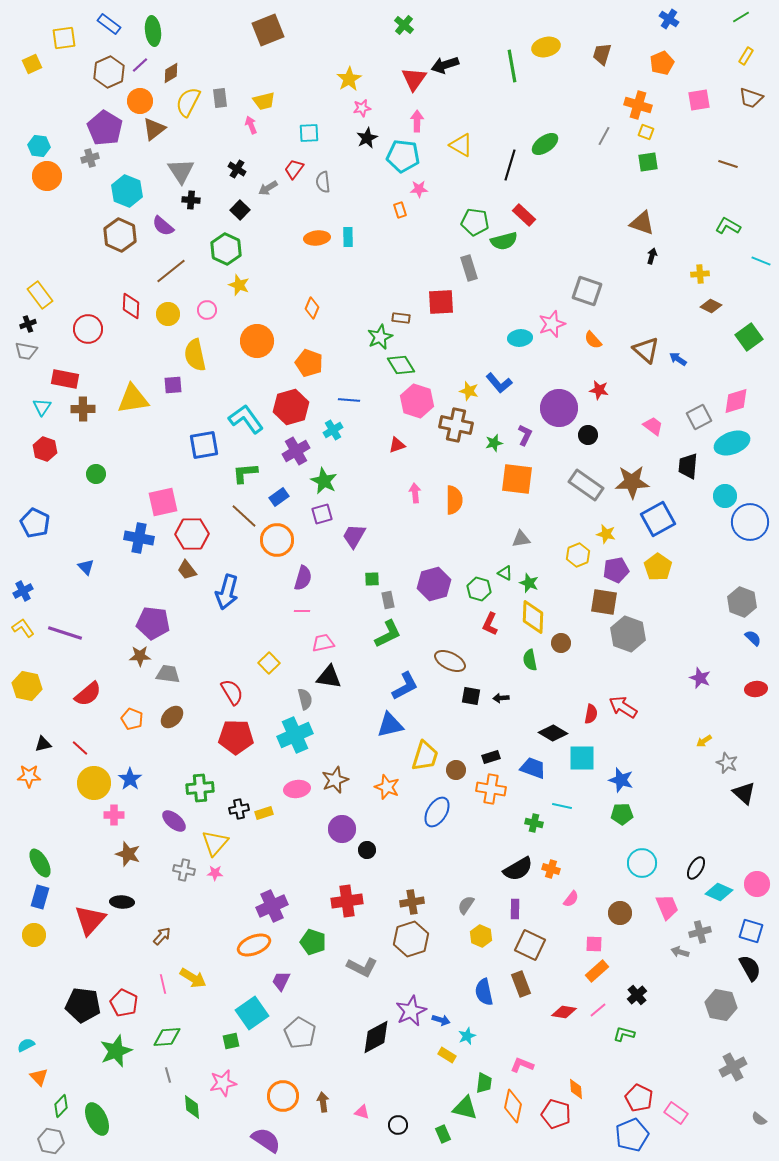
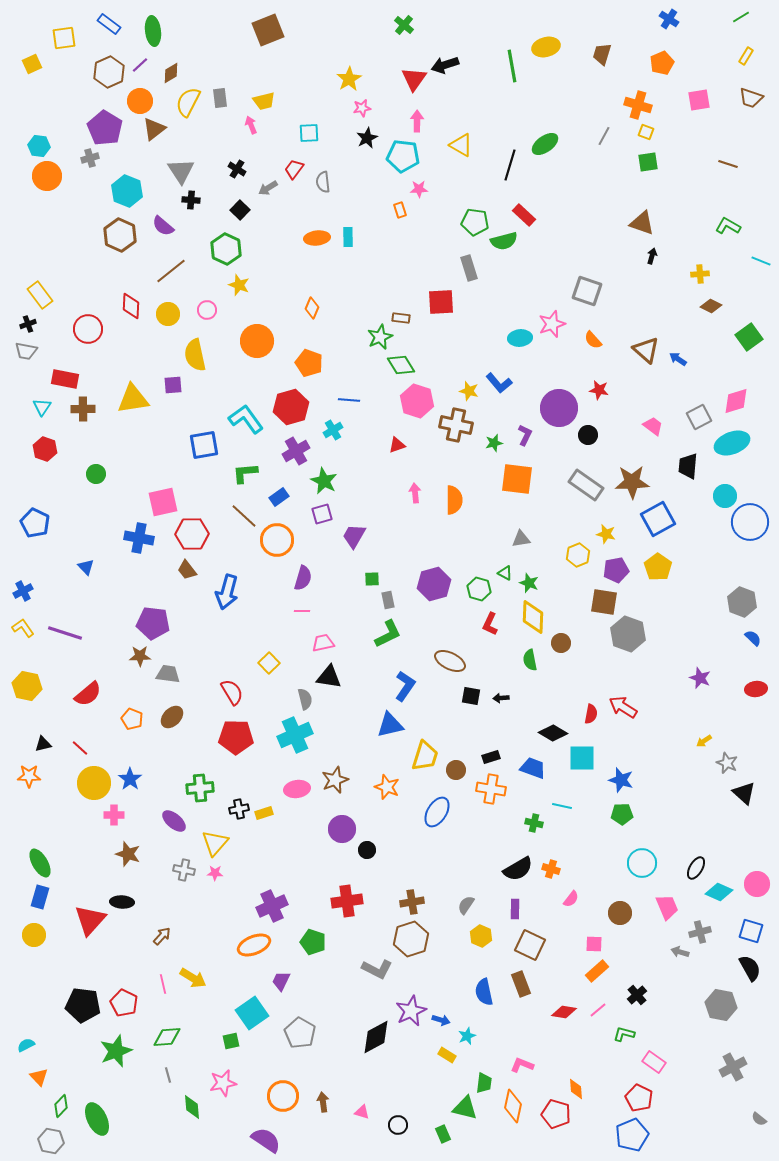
blue L-shape at (405, 686): rotated 28 degrees counterclockwise
gray L-shape at (362, 967): moved 15 px right, 2 px down
pink rectangle at (676, 1113): moved 22 px left, 51 px up
